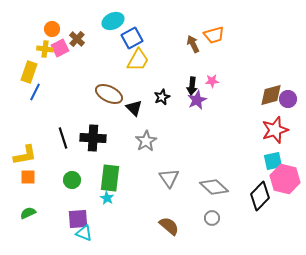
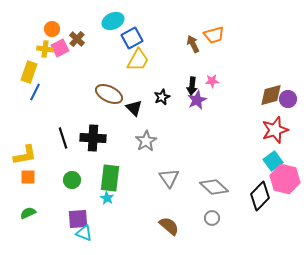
cyan square: rotated 24 degrees counterclockwise
